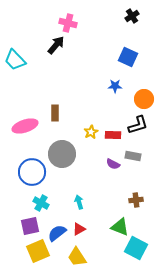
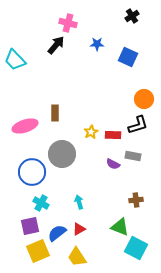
blue star: moved 18 px left, 42 px up
